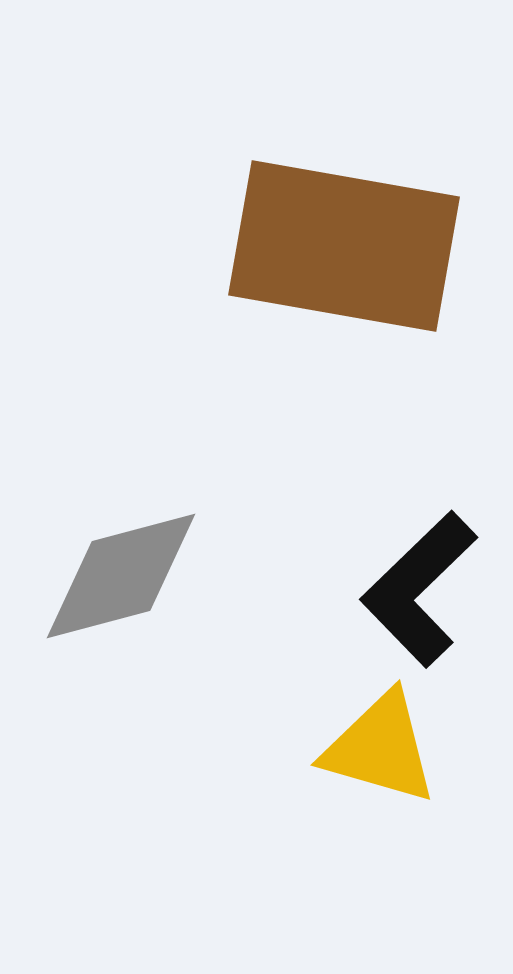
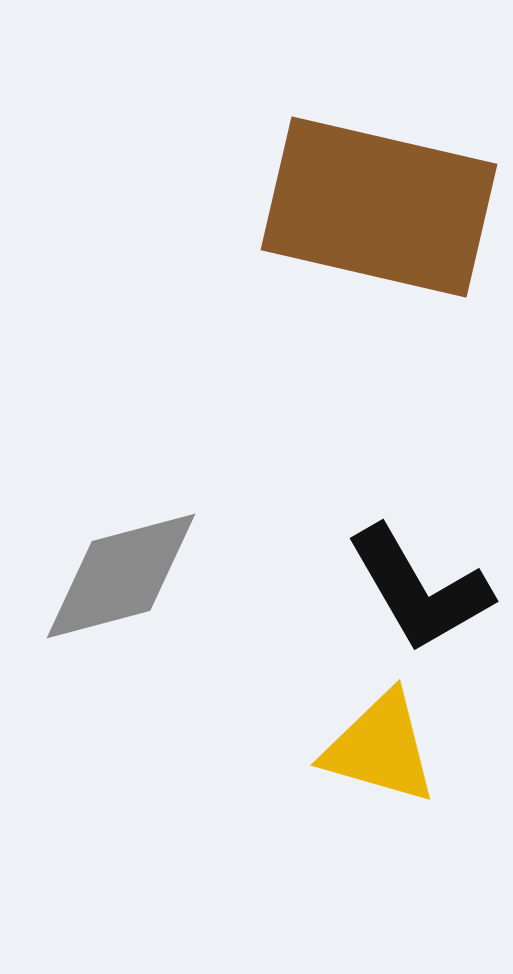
brown rectangle: moved 35 px right, 39 px up; rotated 3 degrees clockwise
black L-shape: rotated 76 degrees counterclockwise
